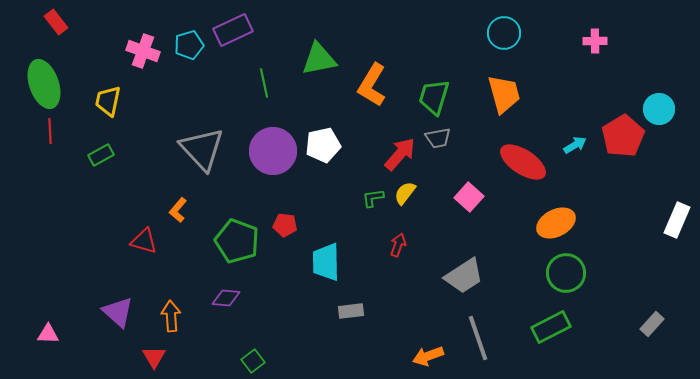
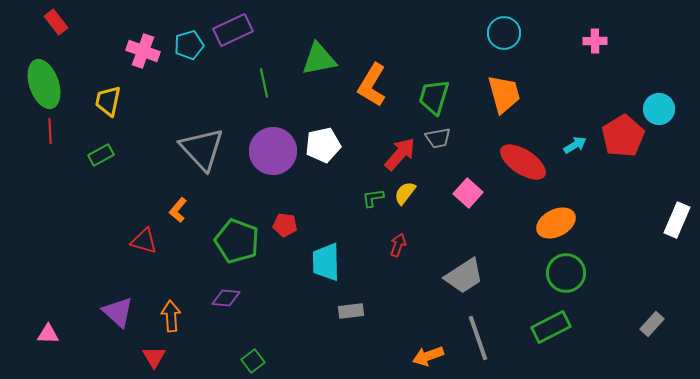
pink square at (469, 197): moved 1 px left, 4 px up
